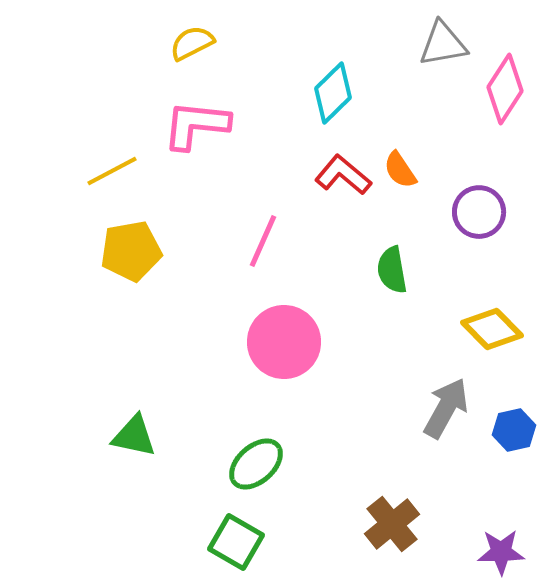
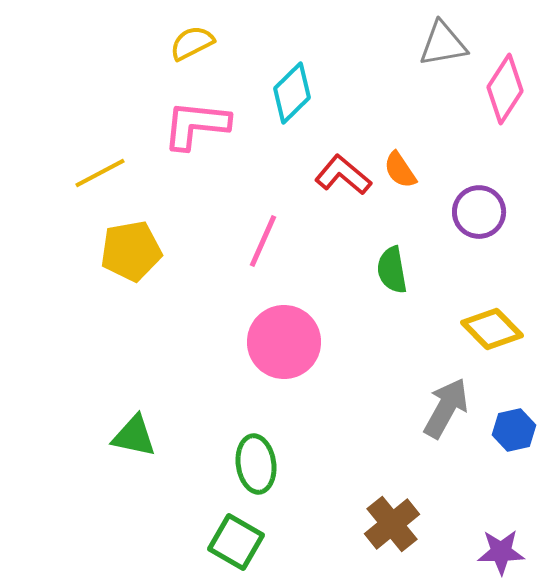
cyan diamond: moved 41 px left
yellow line: moved 12 px left, 2 px down
green ellipse: rotated 56 degrees counterclockwise
